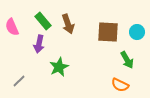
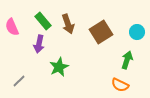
brown square: moved 7 px left; rotated 35 degrees counterclockwise
green arrow: rotated 132 degrees counterclockwise
